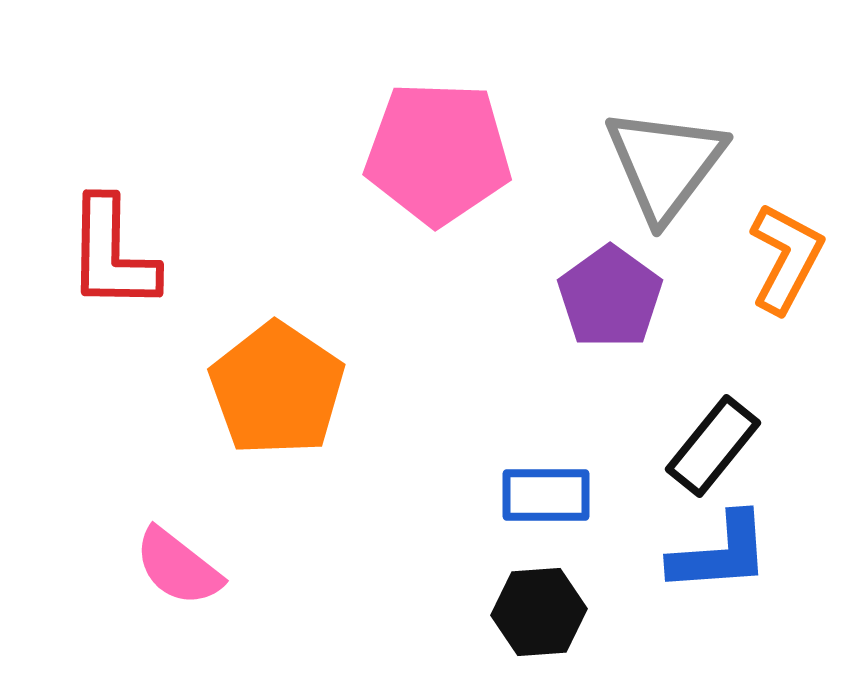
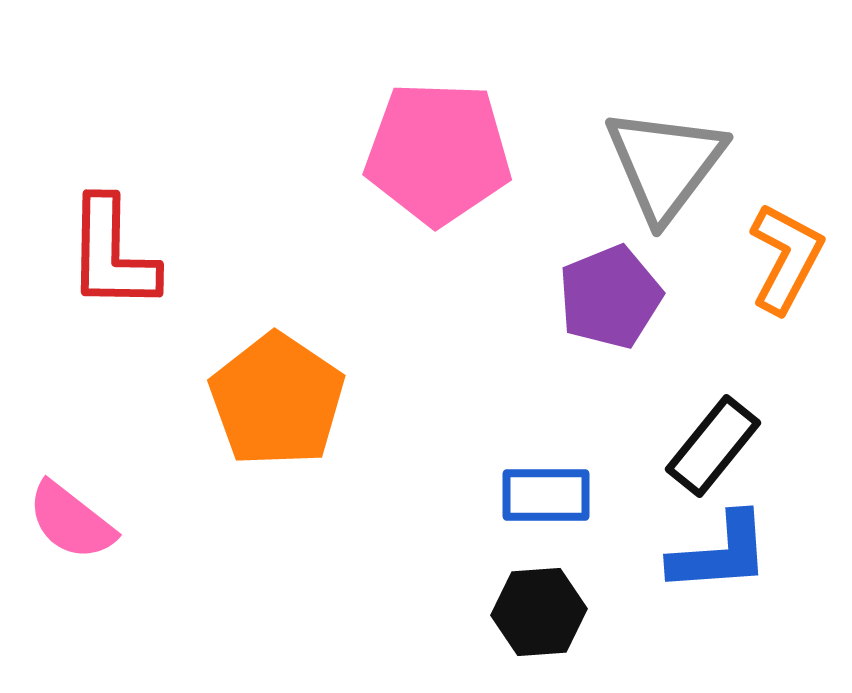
purple pentagon: rotated 14 degrees clockwise
orange pentagon: moved 11 px down
pink semicircle: moved 107 px left, 46 px up
